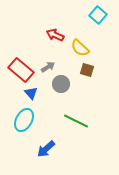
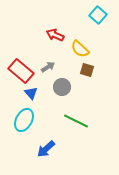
yellow semicircle: moved 1 px down
red rectangle: moved 1 px down
gray circle: moved 1 px right, 3 px down
